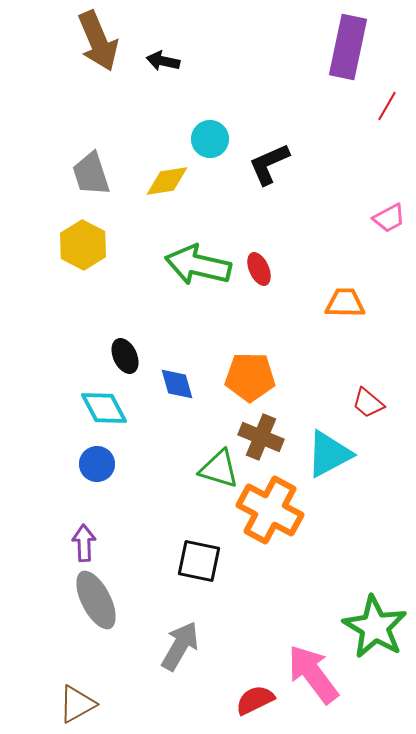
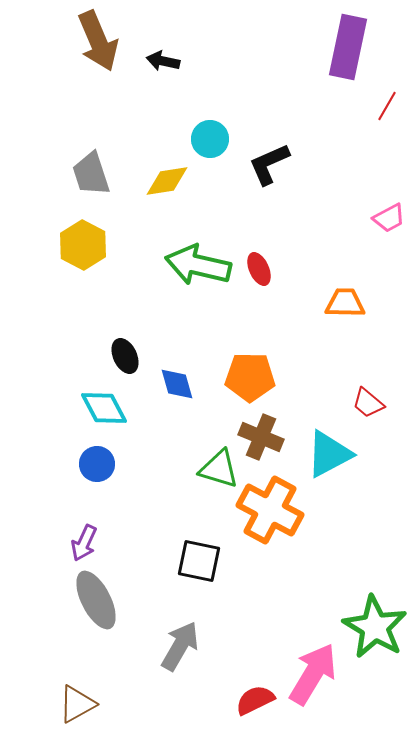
purple arrow: rotated 153 degrees counterclockwise
pink arrow: rotated 68 degrees clockwise
